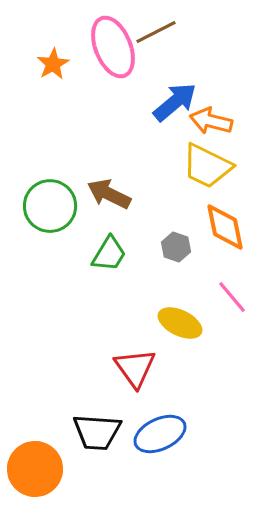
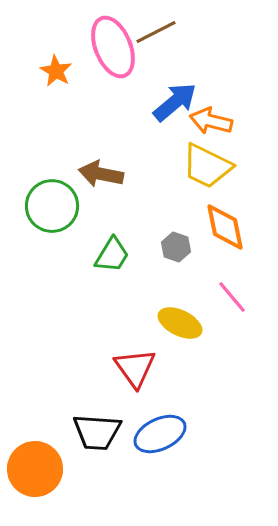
orange star: moved 3 px right, 7 px down; rotated 12 degrees counterclockwise
brown arrow: moved 8 px left, 20 px up; rotated 15 degrees counterclockwise
green circle: moved 2 px right
green trapezoid: moved 3 px right, 1 px down
